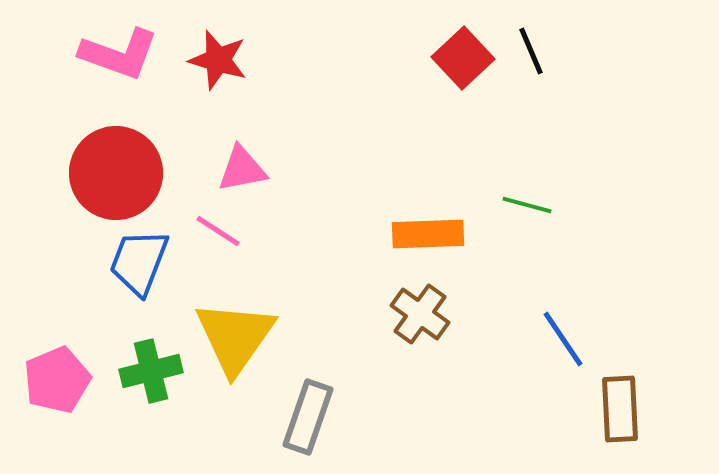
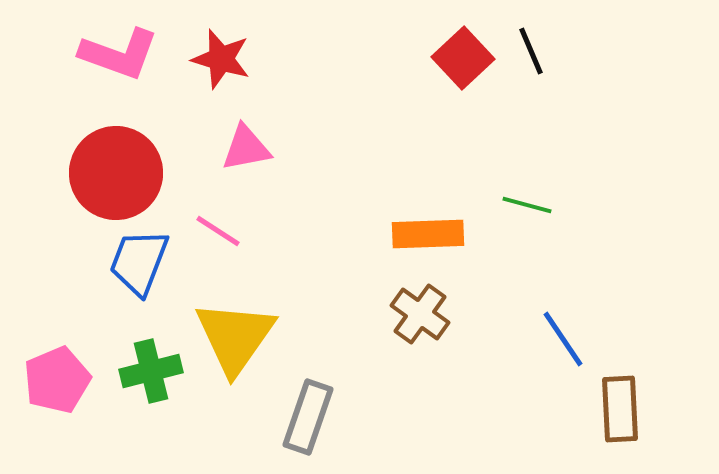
red star: moved 3 px right, 1 px up
pink triangle: moved 4 px right, 21 px up
